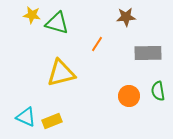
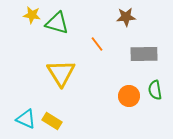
orange line: rotated 70 degrees counterclockwise
gray rectangle: moved 4 px left, 1 px down
yellow triangle: rotated 48 degrees counterclockwise
green semicircle: moved 3 px left, 1 px up
cyan triangle: moved 2 px down
yellow rectangle: rotated 54 degrees clockwise
